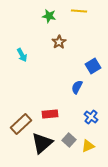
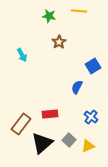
brown rectangle: rotated 10 degrees counterclockwise
